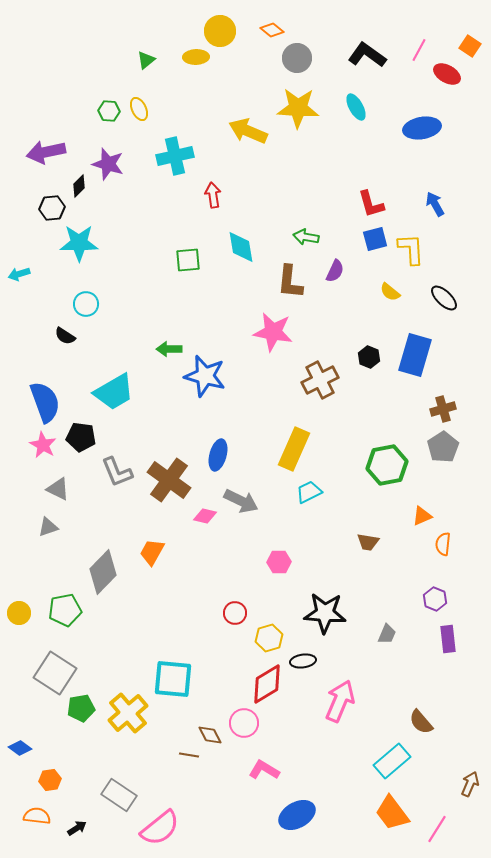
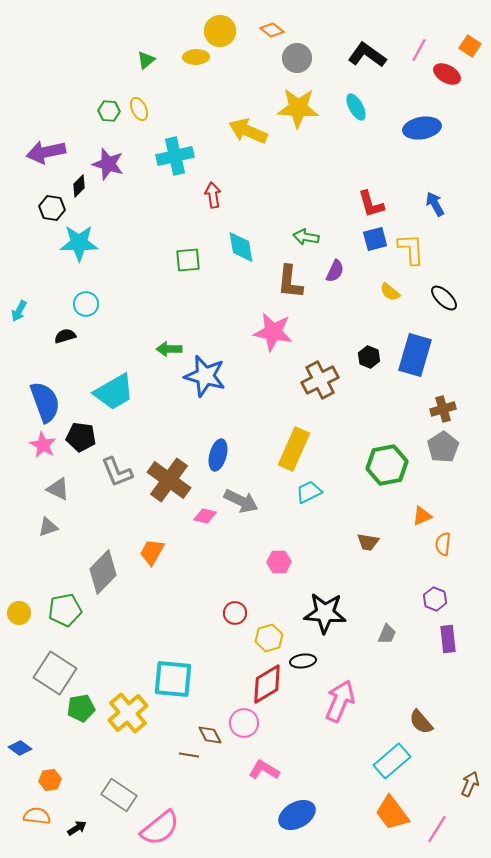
black hexagon at (52, 208): rotated 15 degrees clockwise
cyan arrow at (19, 274): moved 37 px down; rotated 45 degrees counterclockwise
black semicircle at (65, 336): rotated 130 degrees clockwise
